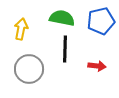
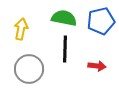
green semicircle: moved 2 px right
